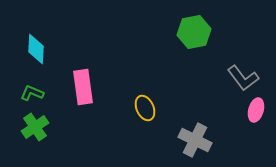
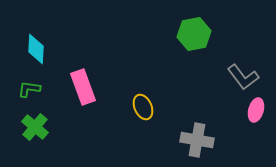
green hexagon: moved 2 px down
gray L-shape: moved 1 px up
pink rectangle: rotated 12 degrees counterclockwise
green L-shape: moved 3 px left, 4 px up; rotated 15 degrees counterclockwise
yellow ellipse: moved 2 px left, 1 px up
green cross: rotated 16 degrees counterclockwise
gray cross: moved 2 px right; rotated 16 degrees counterclockwise
